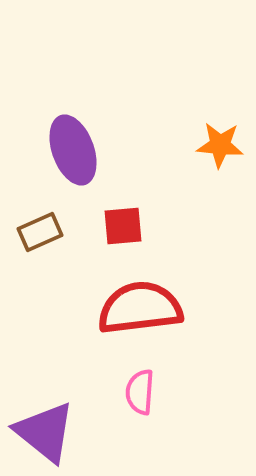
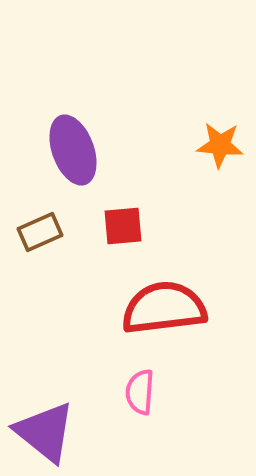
red semicircle: moved 24 px right
